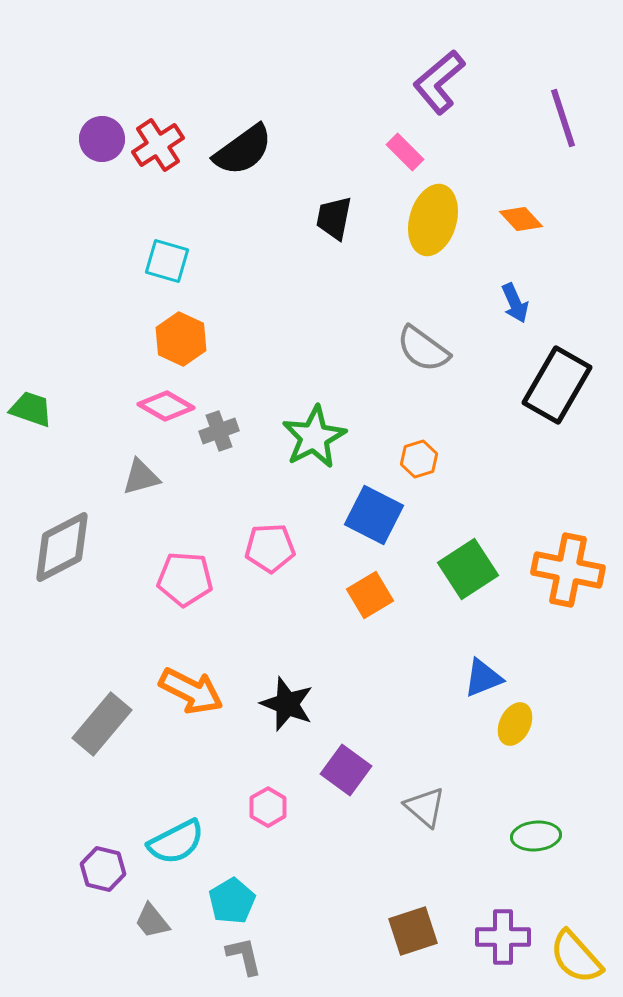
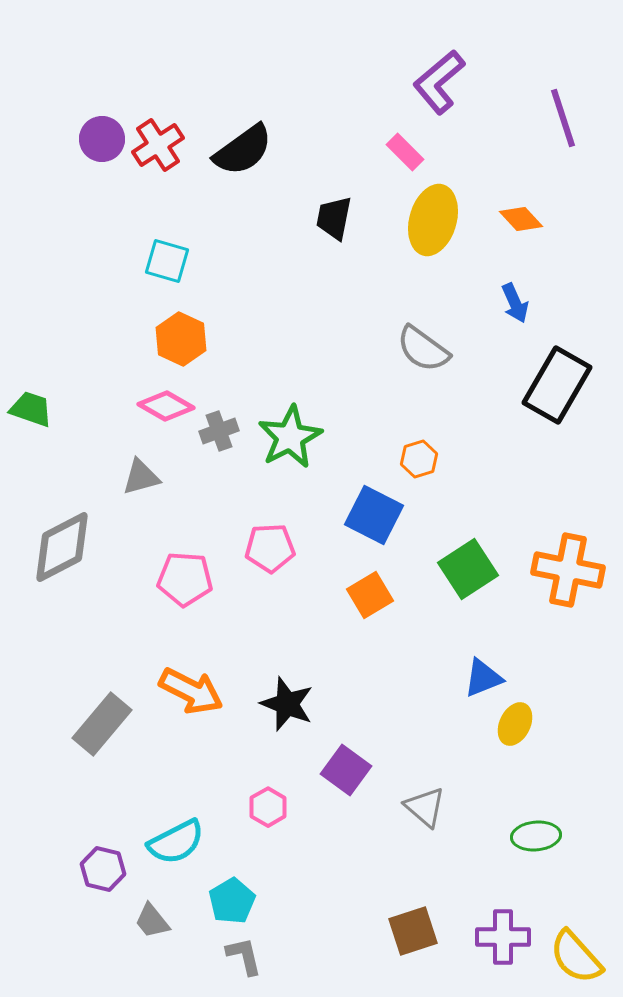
green star at (314, 437): moved 24 px left
